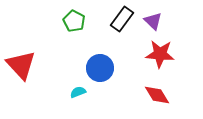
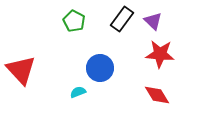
red triangle: moved 5 px down
